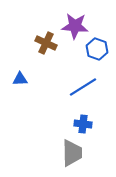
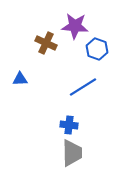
blue cross: moved 14 px left, 1 px down
